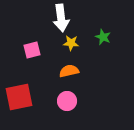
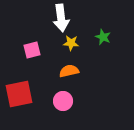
red square: moved 3 px up
pink circle: moved 4 px left
